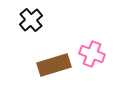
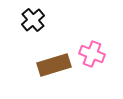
black cross: moved 2 px right
